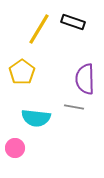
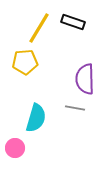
yellow line: moved 1 px up
yellow pentagon: moved 3 px right, 10 px up; rotated 30 degrees clockwise
gray line: moved 1 px right, 1 px down
cyan semicircle: rotated 80 degrees counterclockwise
